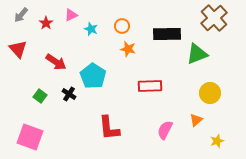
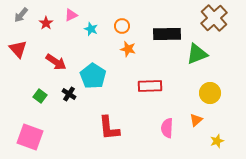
pink semicircle: moved 2 px right, 2 px up; rotated 24 degrees counterclockwise
